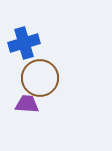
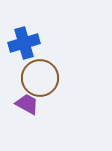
purple trapezoid: rotated 25 degrees clockwise
